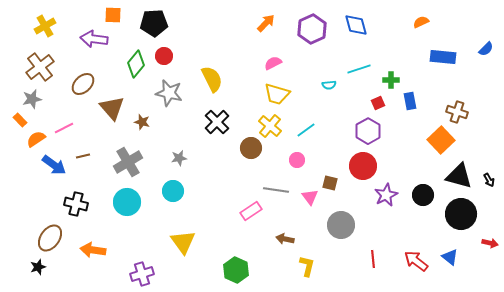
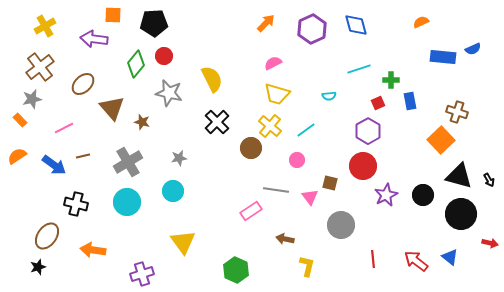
blue semicircle at (486, 49): moved 13 px left; rotated 21 degrees clockwise
cyan semicircle at (329, 85): moved 11 px down
orange semicircle at (36, 139): moved 19 px left, 17 px down
brown ellipse at (50, 238): moved 3 px left, 2 px up
